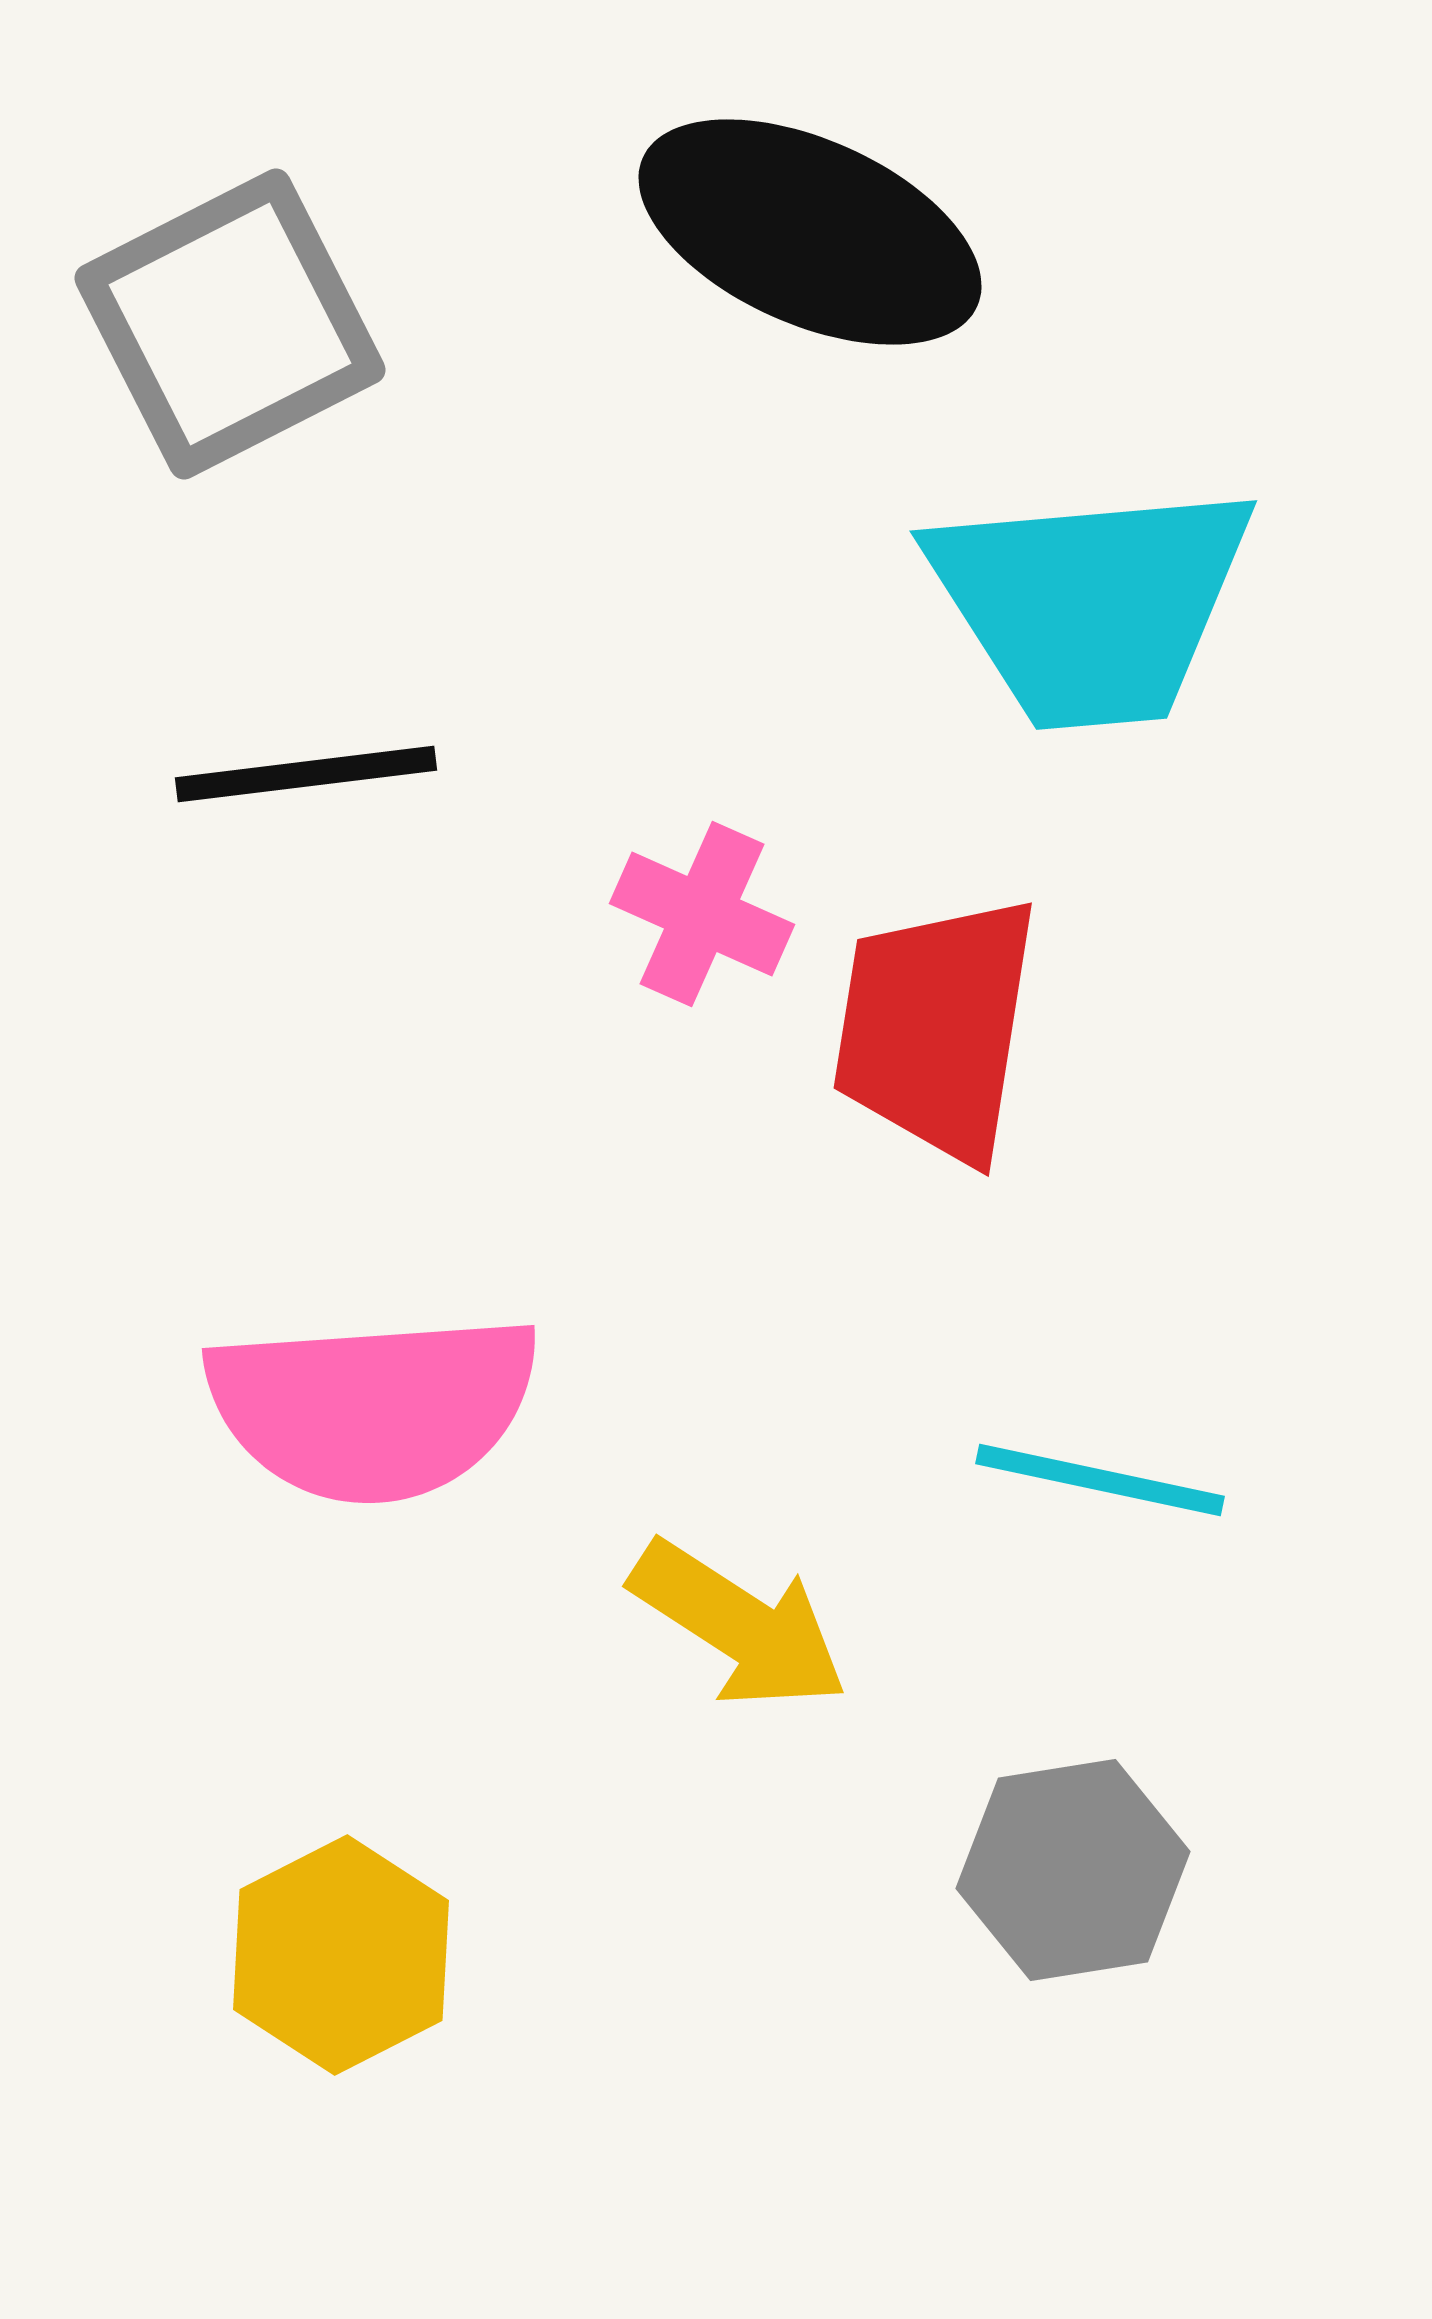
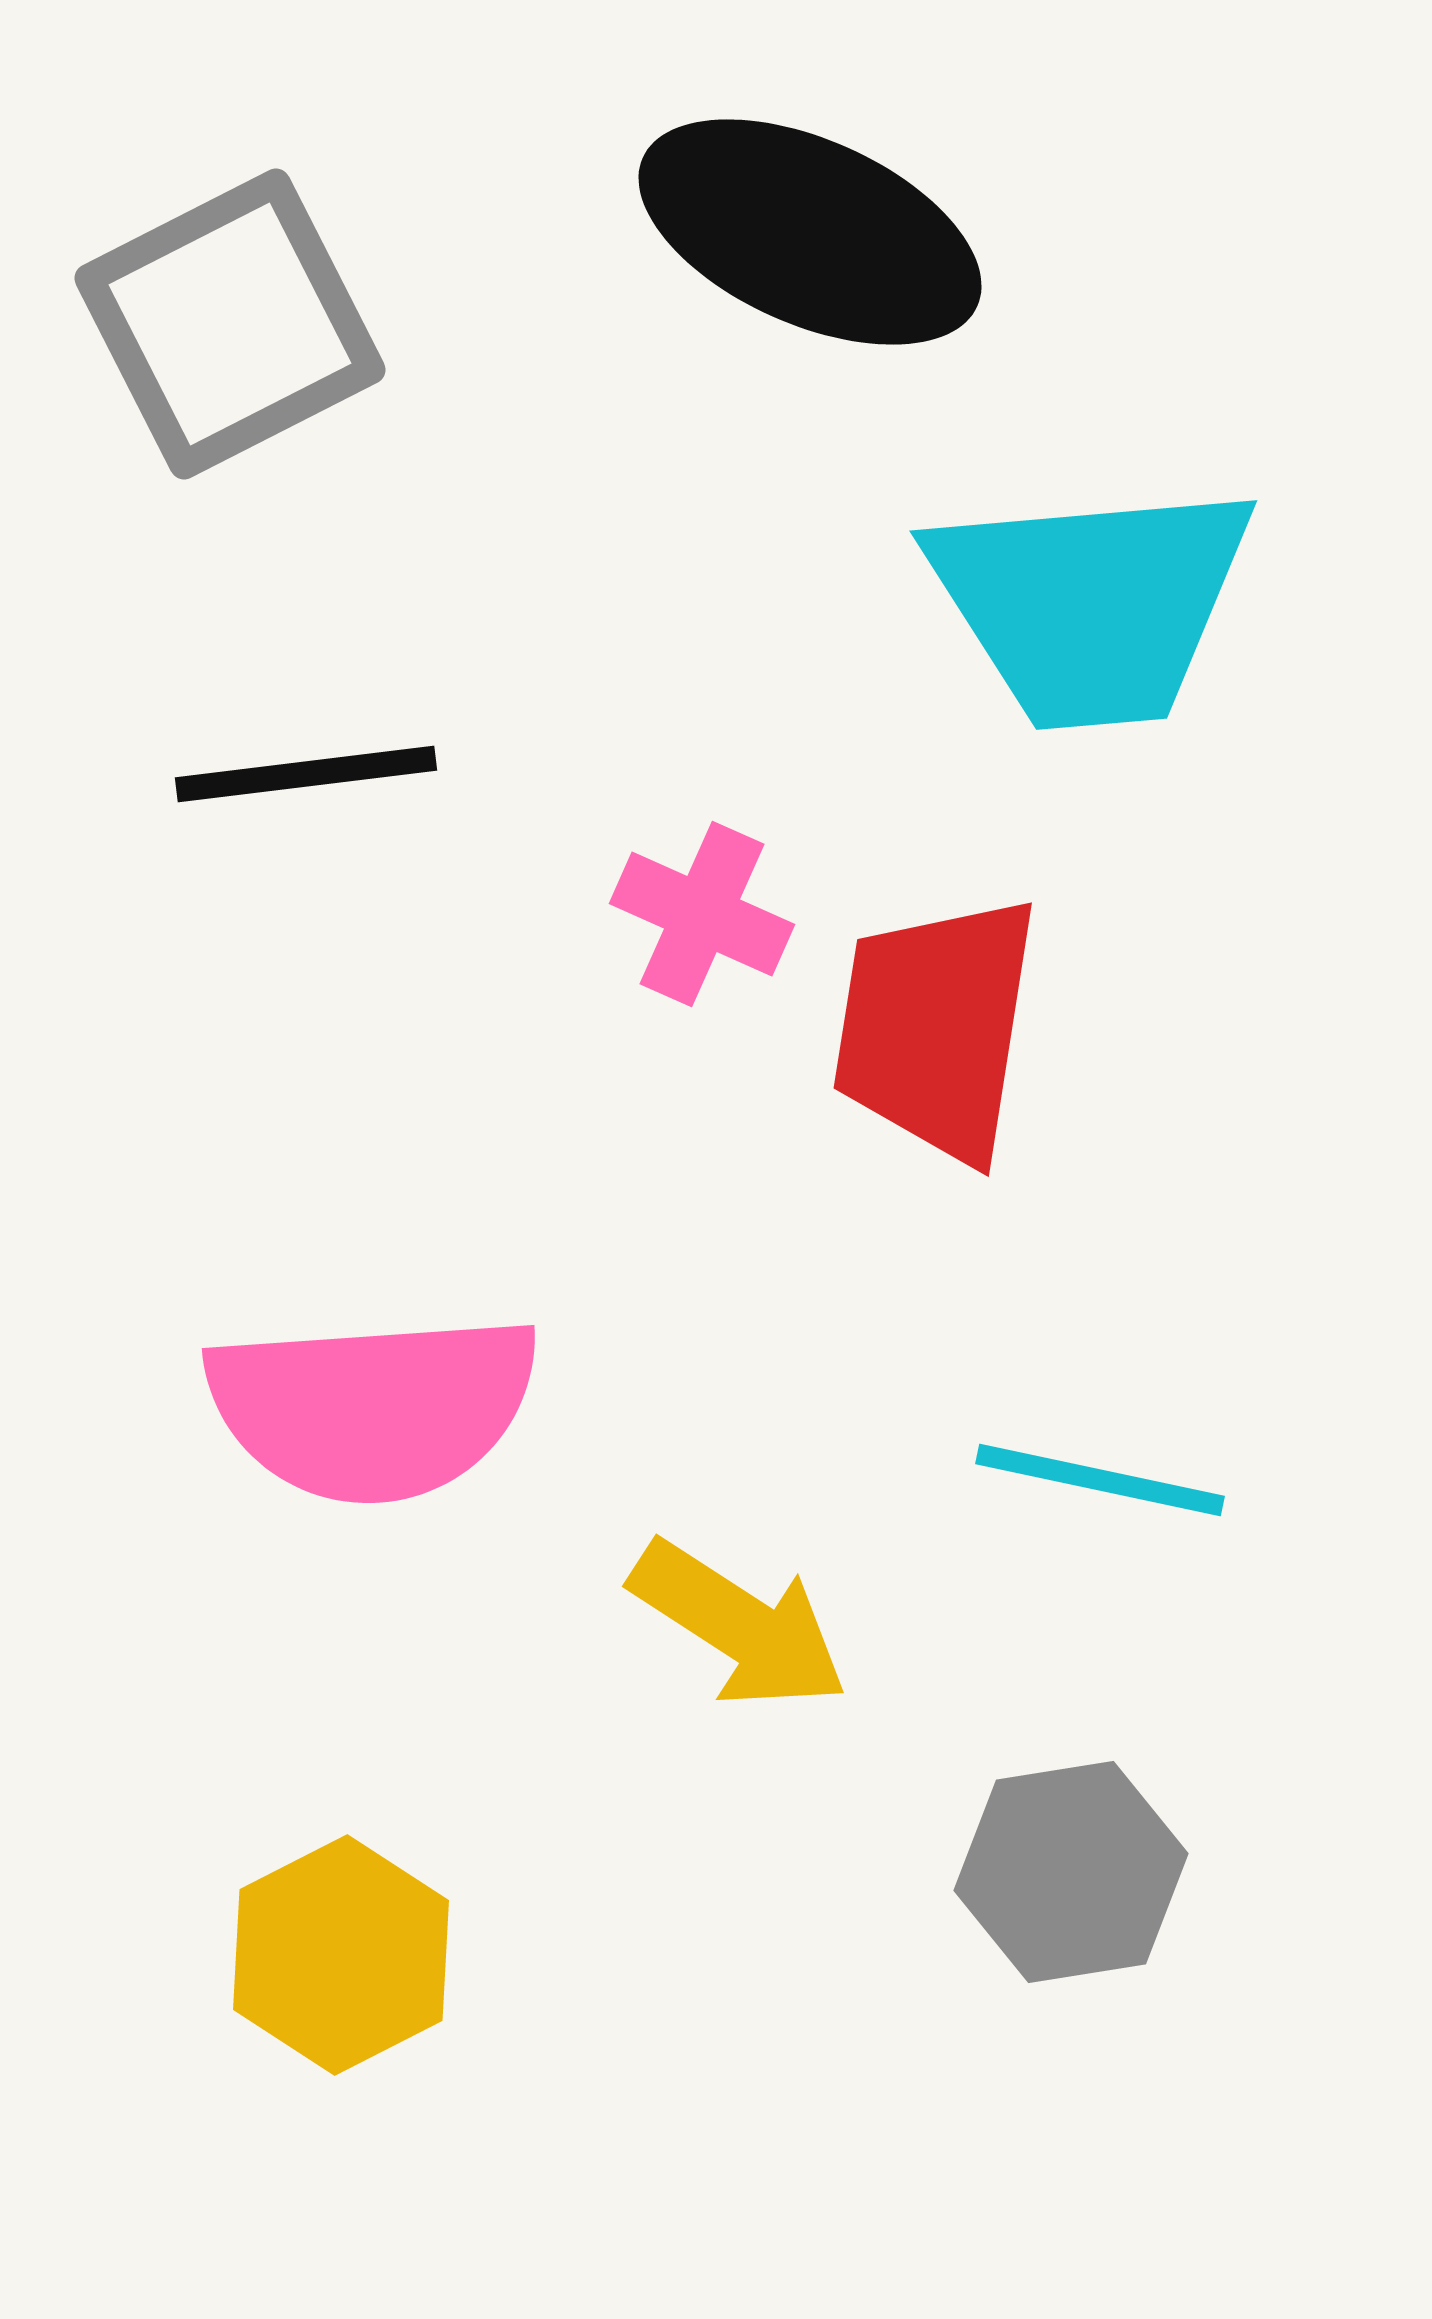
gray hexagon: moved 2 px left, 2 px down
